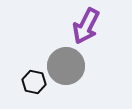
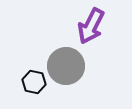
purple arrow: moved 5 px right
